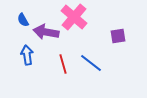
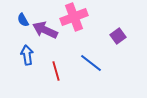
pink cross: rotated 28 degrees clockwise
purple arrow: moved 1 px left, 2 px up; rotated 15 degrees clockwise
purple square: rotated 28 degrees counterclockwise
red line: moved 7 px left, 7 px down
